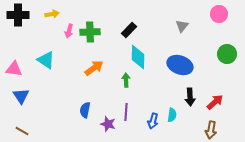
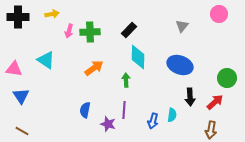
black cross: moved 2 px down
green circle: moved 24 px down
purple line: moved 2 px left, 2 px up
